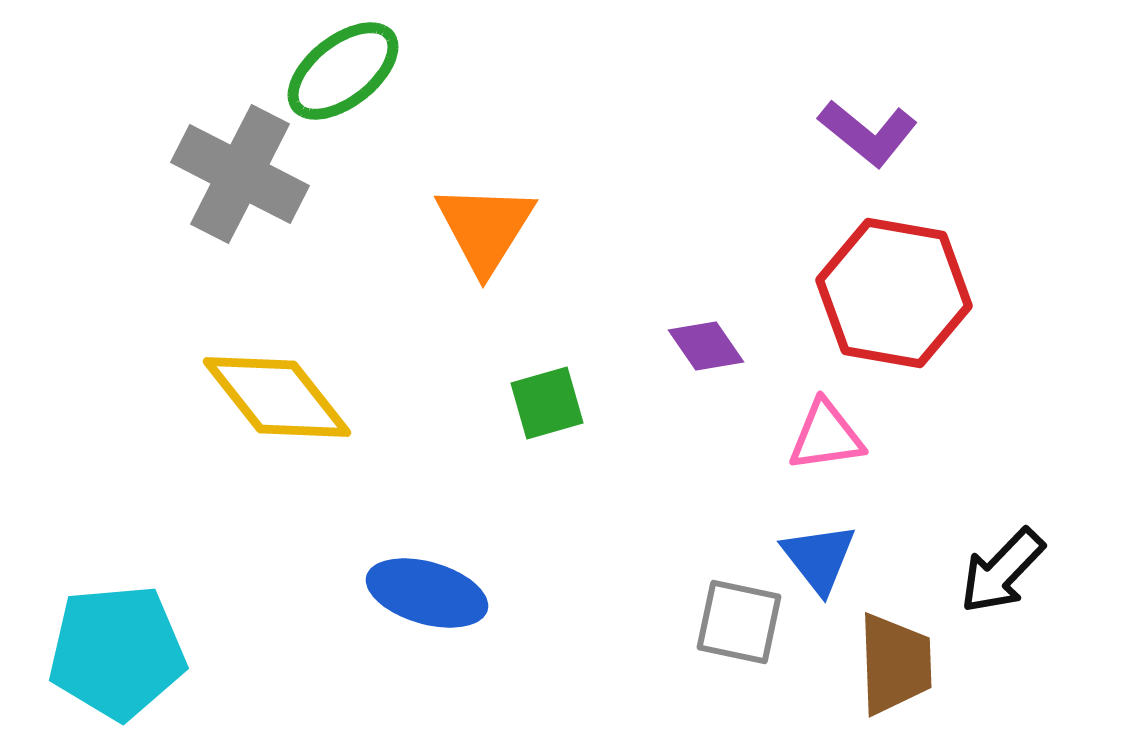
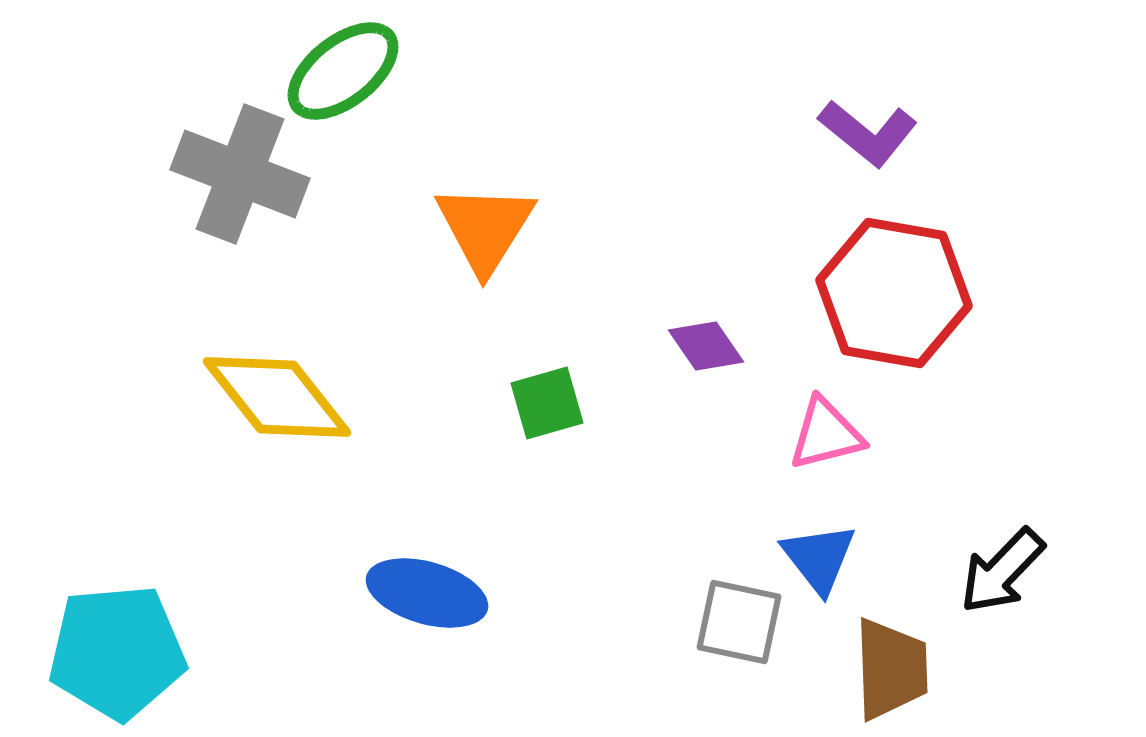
gray cross: rotated 6 degrees counterclockwise
pink triangle: moved 2 px up; rotated 6 degrees counterclockwise
brown trapezoid: moved 4 px left, 5 px down
